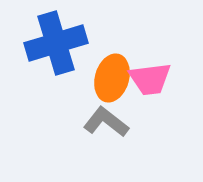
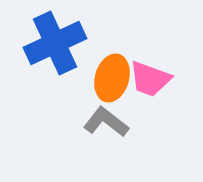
blue cross: moved 1 px left; rotated 8 degrees counterclockwise
pink trapezoid: rotated 27 degrees clockwise
